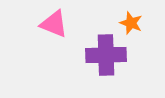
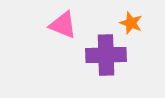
pink triangle: moved 9 px right, 1 px down
